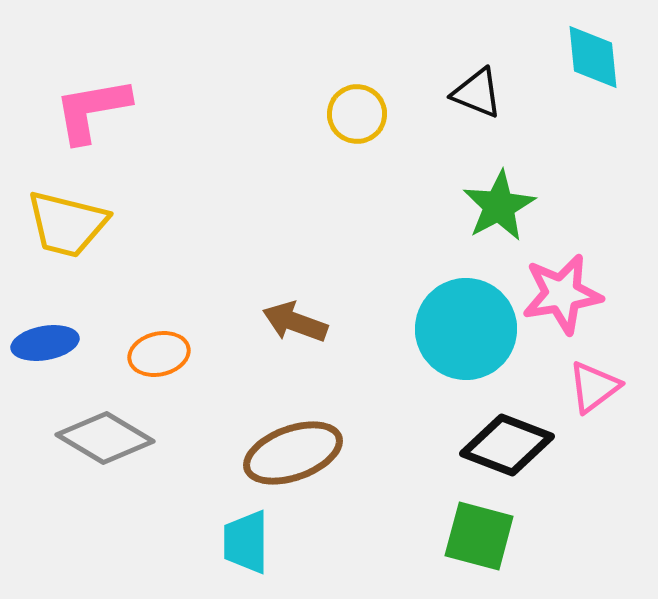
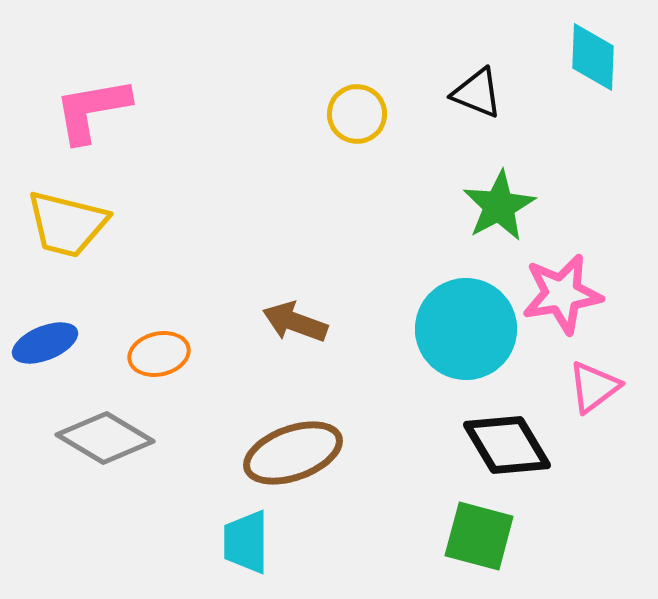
cyan diamond: rotated 8 degrees clockwise
blue ellipse: rotated 12 degrees counterclockwise
black diamond: rotated 38 degrees clockwise
